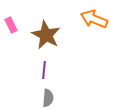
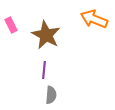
gray semicircle: moved 3 px right, 3 px up
